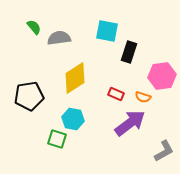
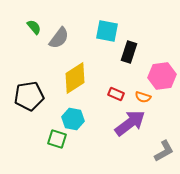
gray semicircle: rotated 135 degrees clockwise
